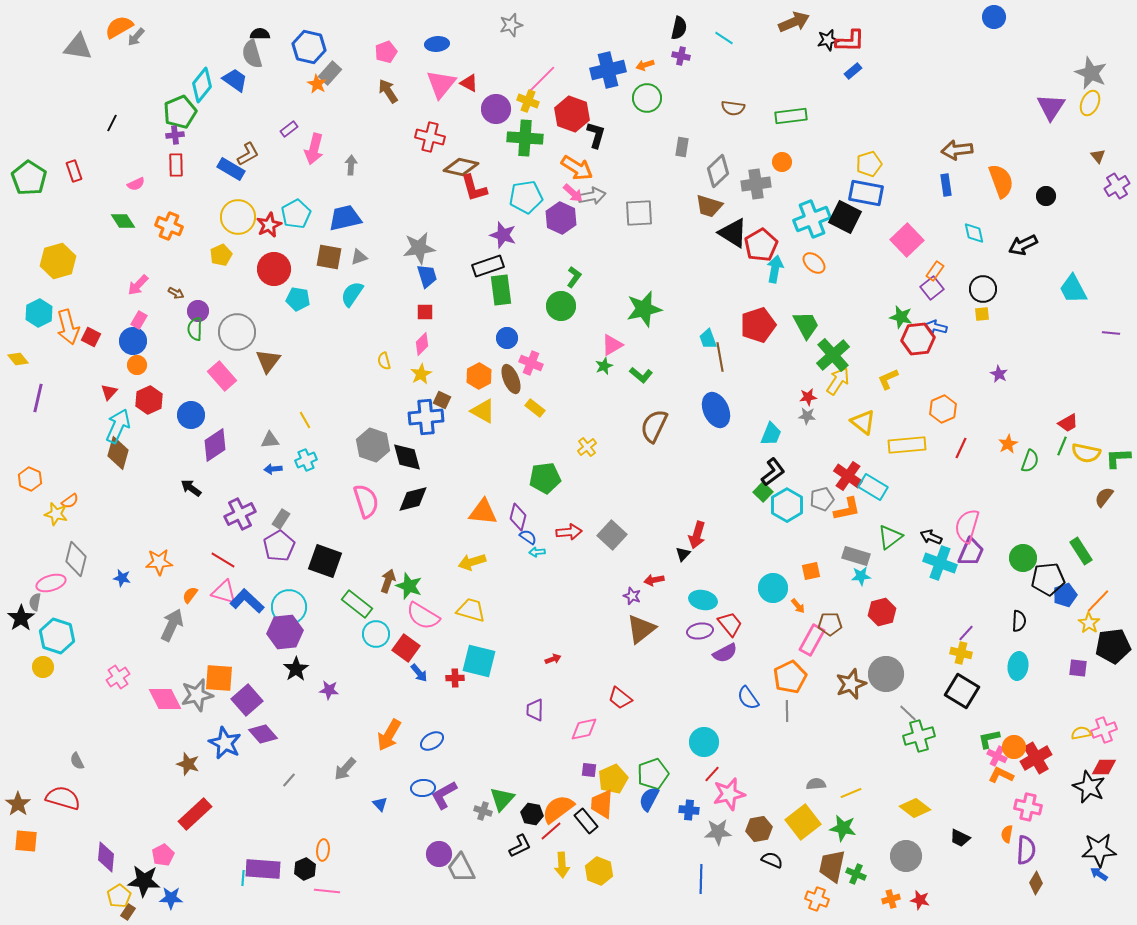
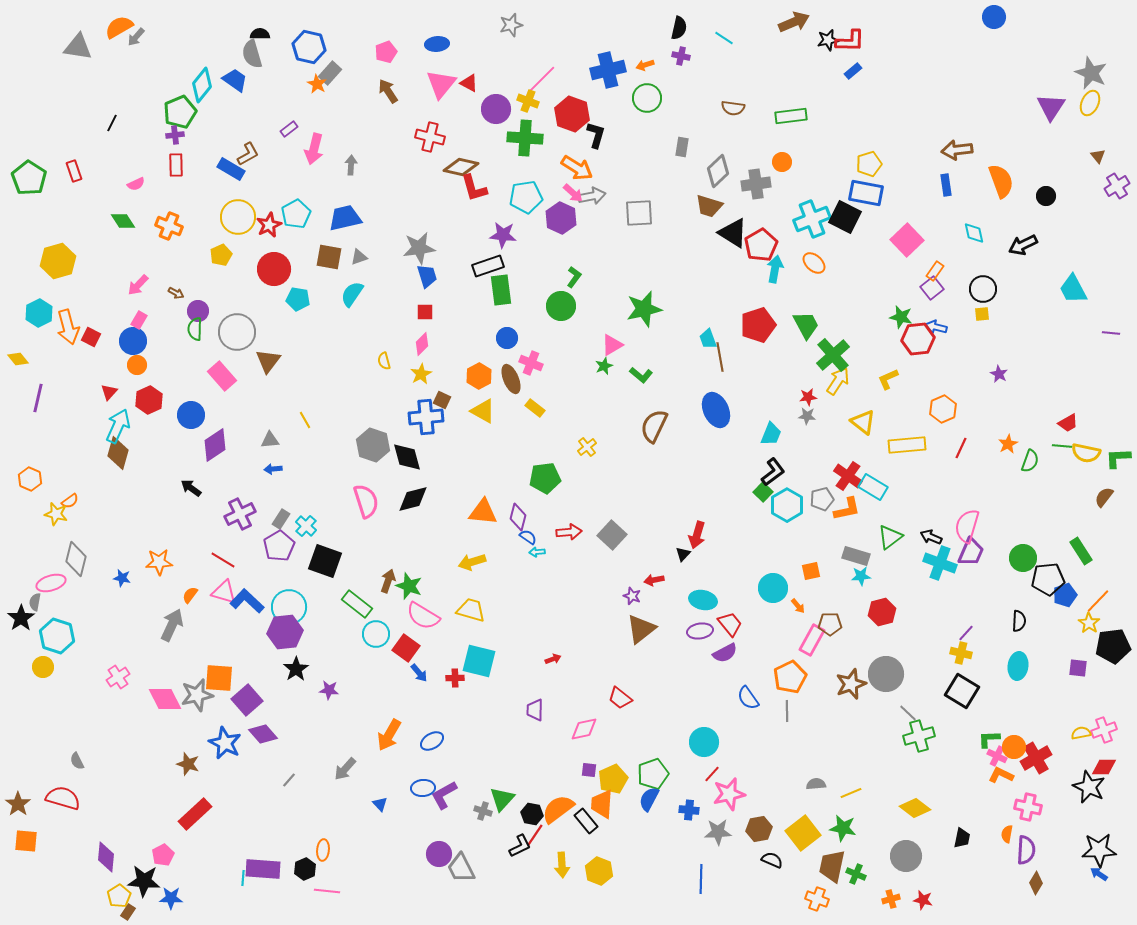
purple star at (503, 235): rotated 12 degrees counterclockwise
green line at (1062, 446): rotated 72 degrees clockwise
cyan cross at (306, 460): moved 66 px down; rotated 25 degrees counterclockwise
green L-shape at (989, 739): rotated 10 degrees clockwise
yellow square at (803, 822): moved 11 px down
red line at (551, 831): moved 16 px left, 4 px down; rotated 15 degrees counterclockwise
black trapezoid at (960, 838): moved 2 px right; rotated 105 degrees counterclockwise
red star at (920, 900): moved 3 px right
